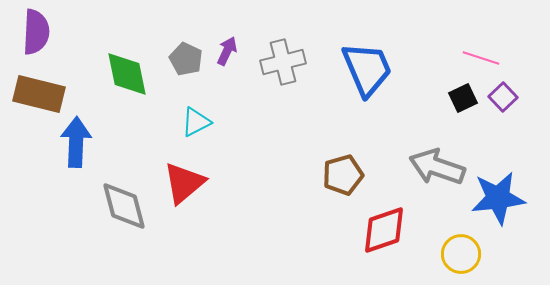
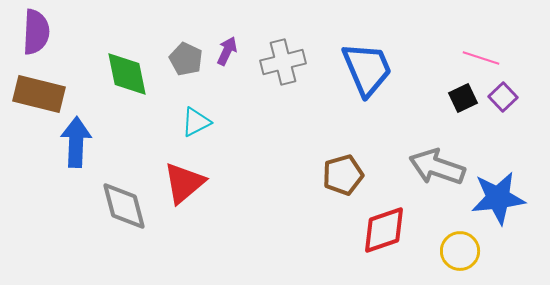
yellow circle: moved 1 px left, 3 px up
